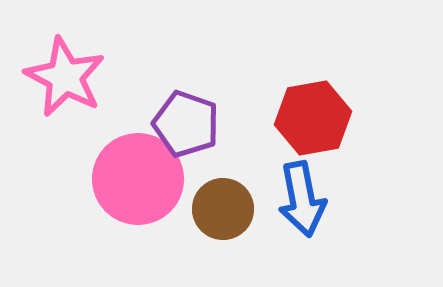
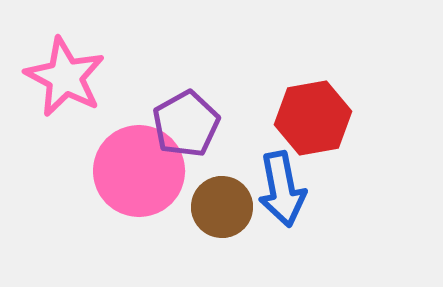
purple pentagon: rotated 24 degrees clockwise
pink circle: moved 1 px right, 8 px up
blue arrow: moved 20 px left, 10 px up
brown circle: moved 1 px left, 2 px up
